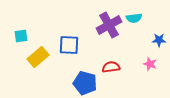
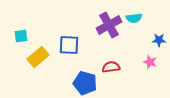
pink star: moved 2 px up
